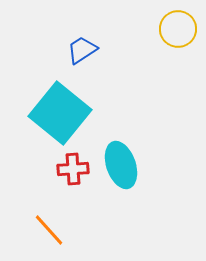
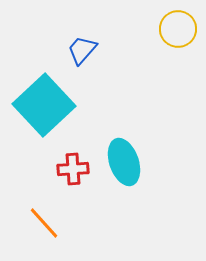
blue trapezoid: rotated 16 degrees counterclockwise
cyan square: moved 16 px left, 8 px up; rotated 8 degrees clockwise
cyan ellipse: moved 3 px right, 3 px up
orange line: moved 5 px left, 7 px up
